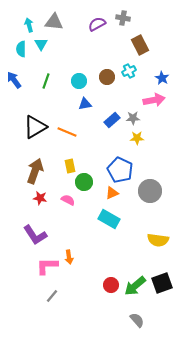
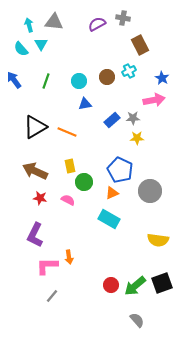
cyan semicircle: rotated 42 degrees counterclockwise
brown arrow: rotated 85 degrees counterclockwise
purple L-shape: rotated 60 degrees clockwise
